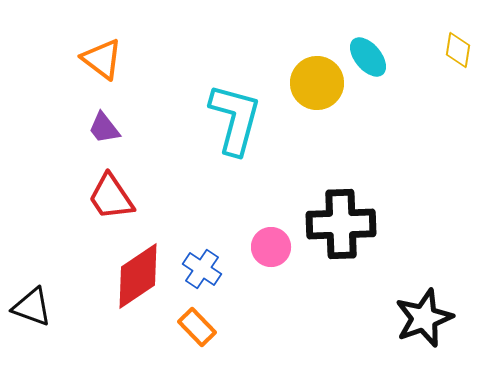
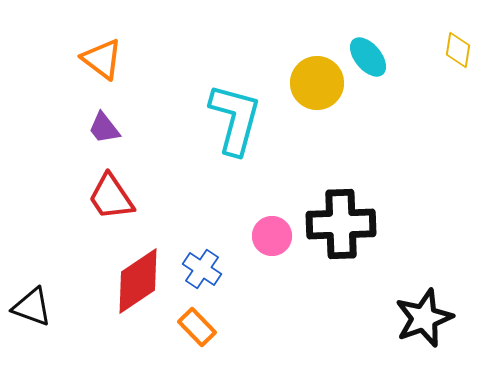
pink circle: moved 1 px right, 11 px up
red diamond: moved 5 px down
